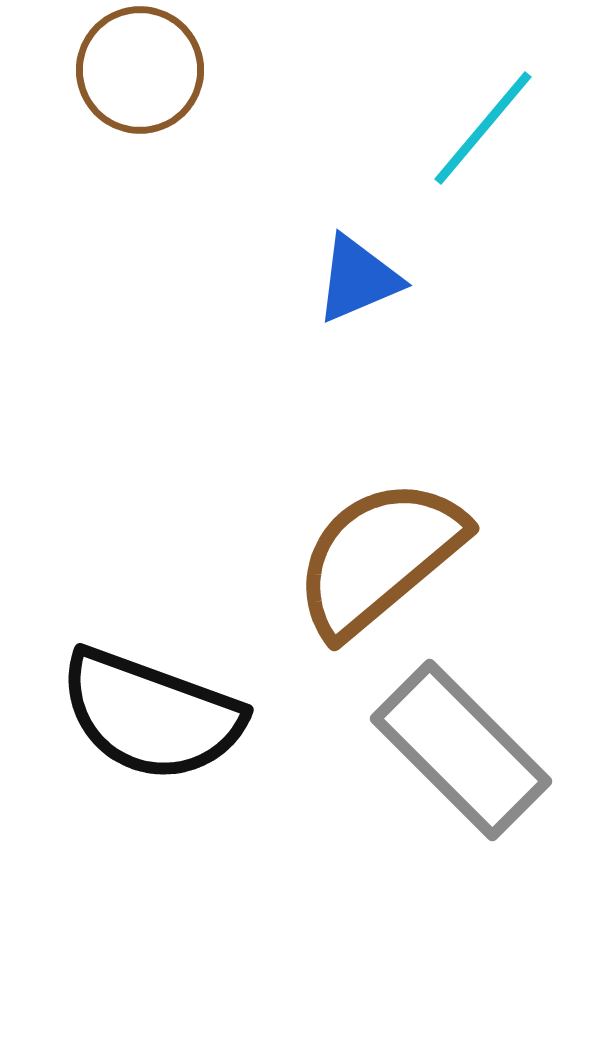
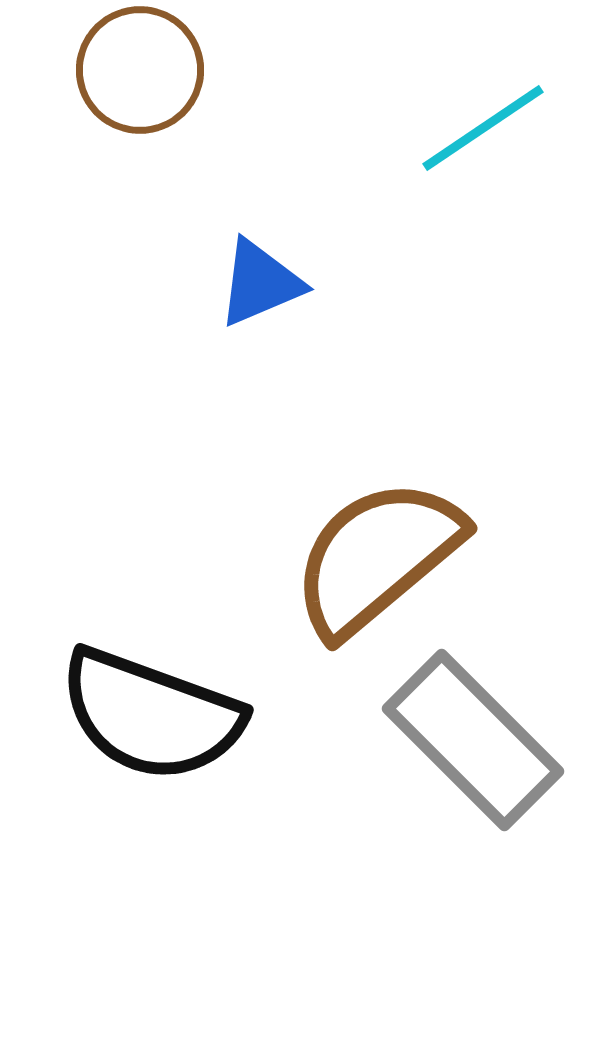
cyan line: rotated 16 degrees clockwise
blue triangle: moved 98 px left, 4 px down
brown semicircle: moved 2 px left
gray rectangle: moved 12 px right, 10 px up
